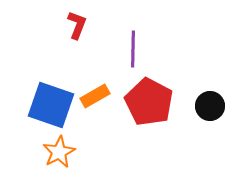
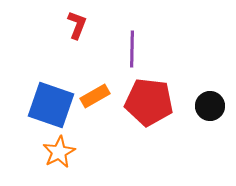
purple line: moved 1 px left
red pentagon: rotated 21 degrees counterclockwise
